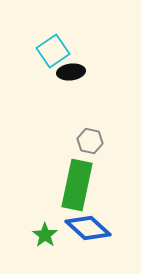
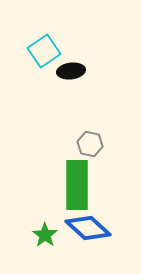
cyan square: moved 9 px left
black ellipse: moved 1 px up
gray hexagon: moved 3 px down
green rectangle: rotated 12 degrees counterclockwise
